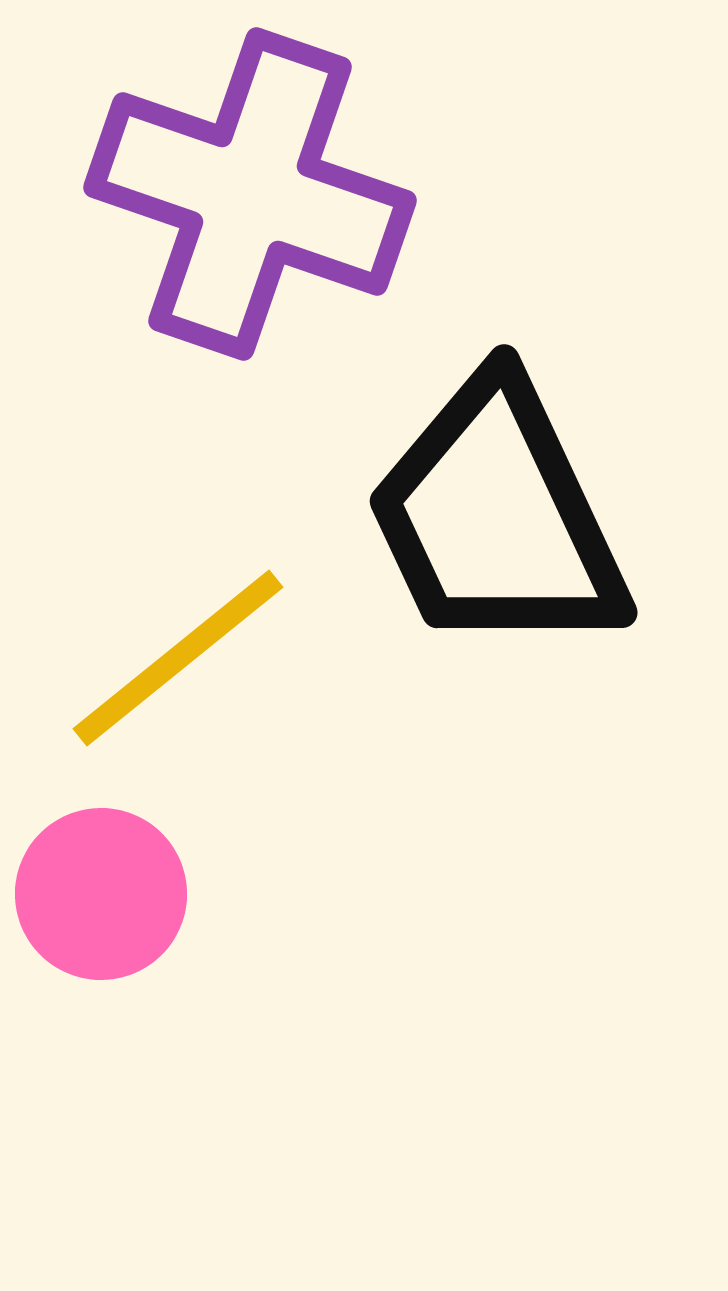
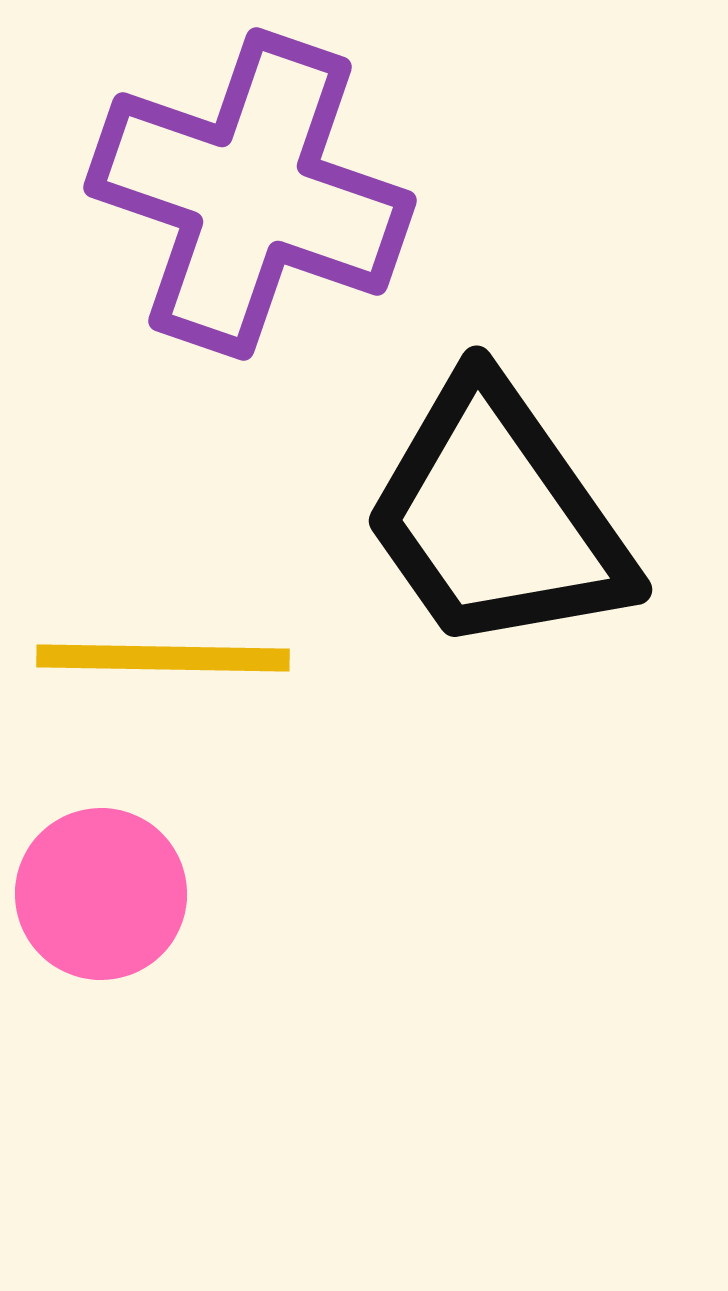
black trapezoid: rotated 10 degrees counterclockwise
yellow line: moved 15 px left; rotated 40 degrees clockwise
